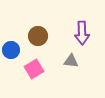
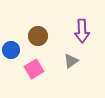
purple arrow: moved 2 px up
gray triangle: rotated 42 degrees counterclockwise
